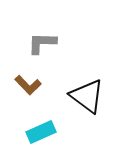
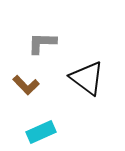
brown L-shape: moved 2 px left
black triangle: moved 18 px up
